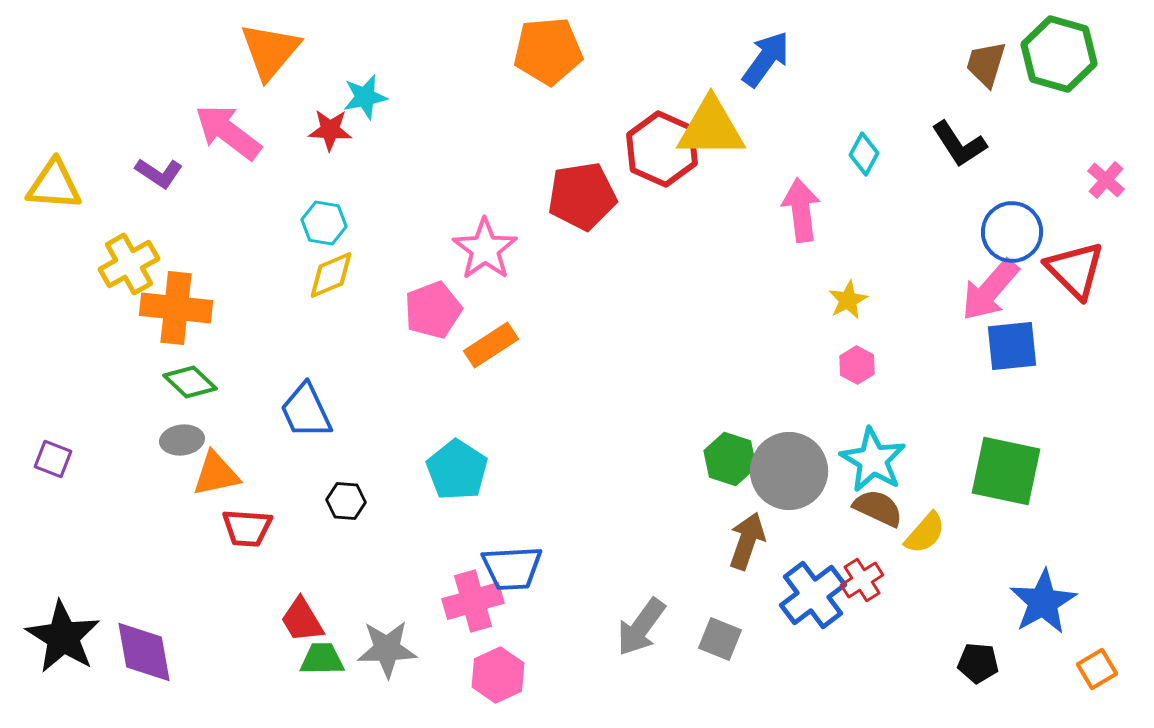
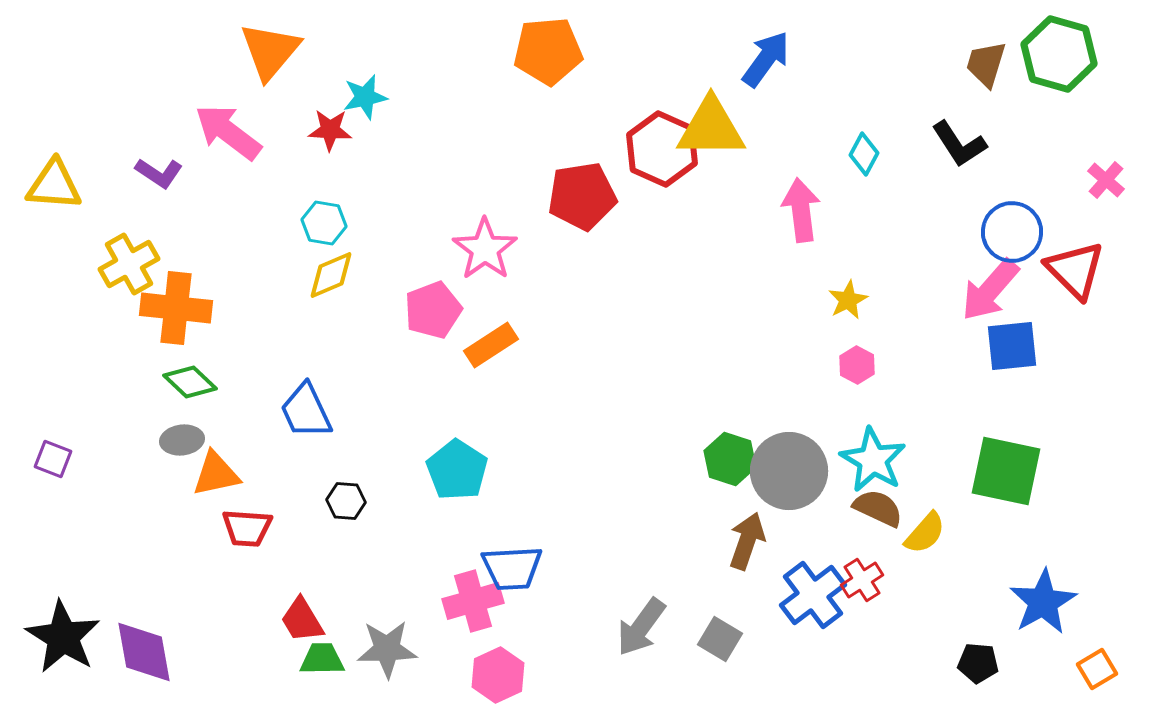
gray square at (720, 639): rotated 9 degrees clockwise
